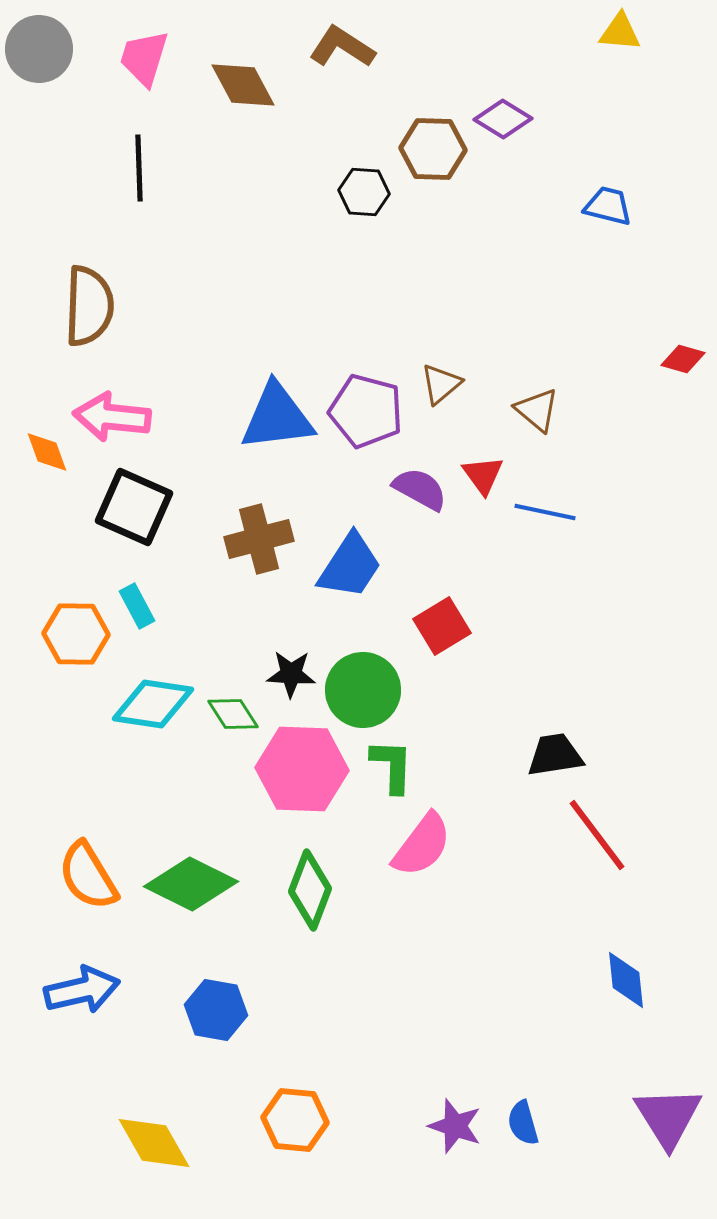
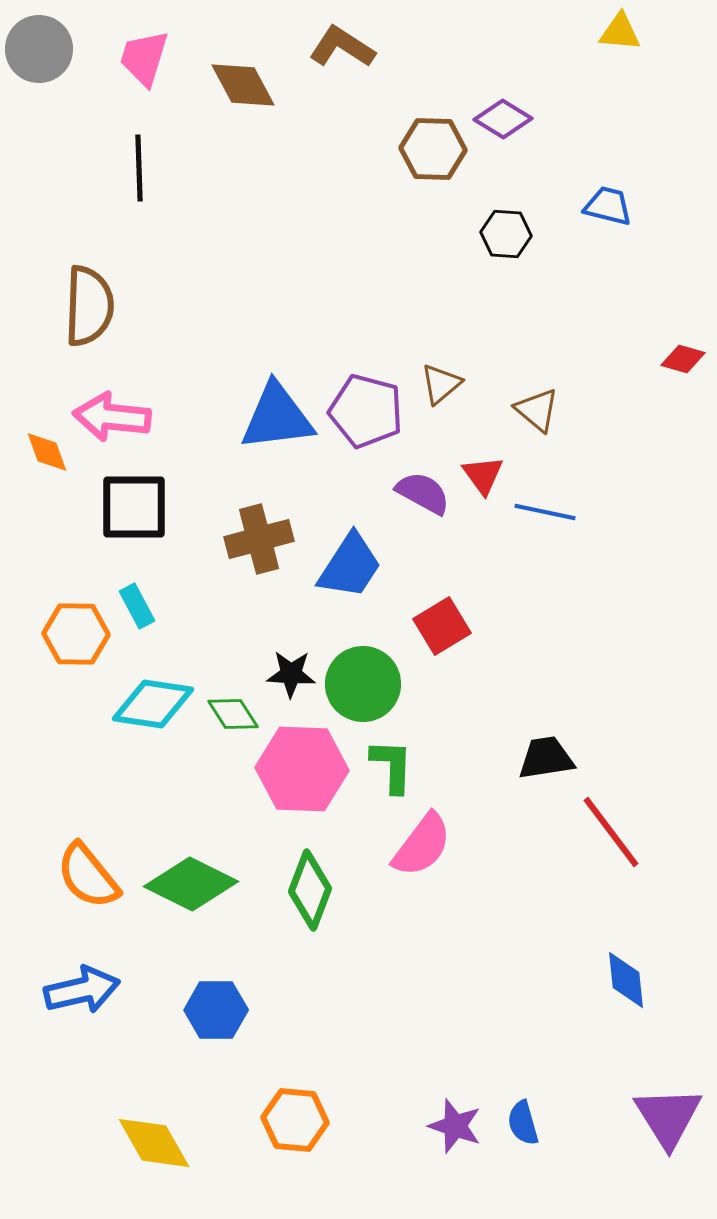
black hexagon at (364, 192): moved 142 px right, 42 px down
purple semicircle at (420, 489): moved 3 px right, 4 px down
black square at (134, 507): rotated 24 degrees counterclockwise
green circle at (363, 690): moved 6 px up
black trapezoid at (555, 755): moved 9 px left, 3 px down
red line at (597, 835): moved 14 px right, 3 px up
orange semicircle at (88, 876): rotated 8 degrees counterclockwise
blue hexagon at (216, 1010): rotated 10 degrees counterclockwise
